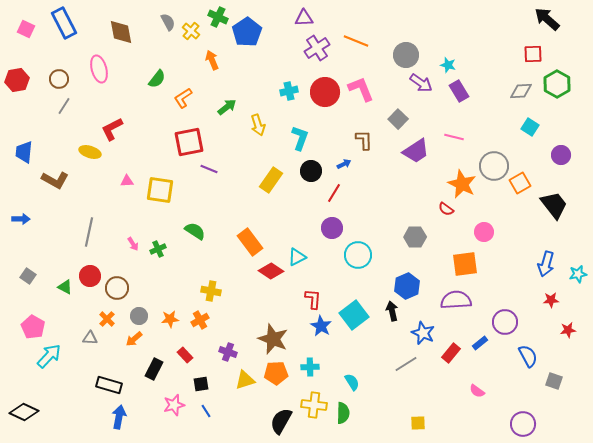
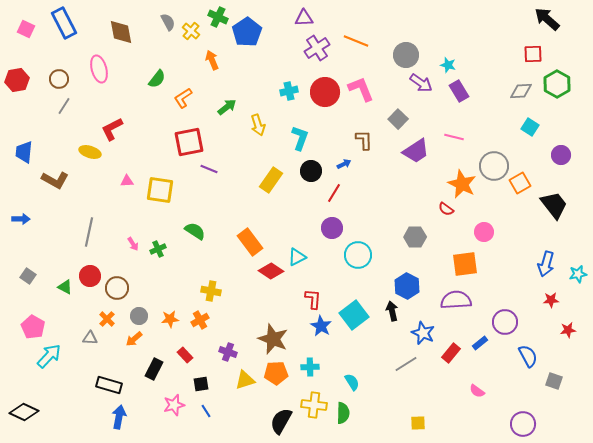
blue hexagon at (407, 286): rotated 10 degrees counterclockwise
